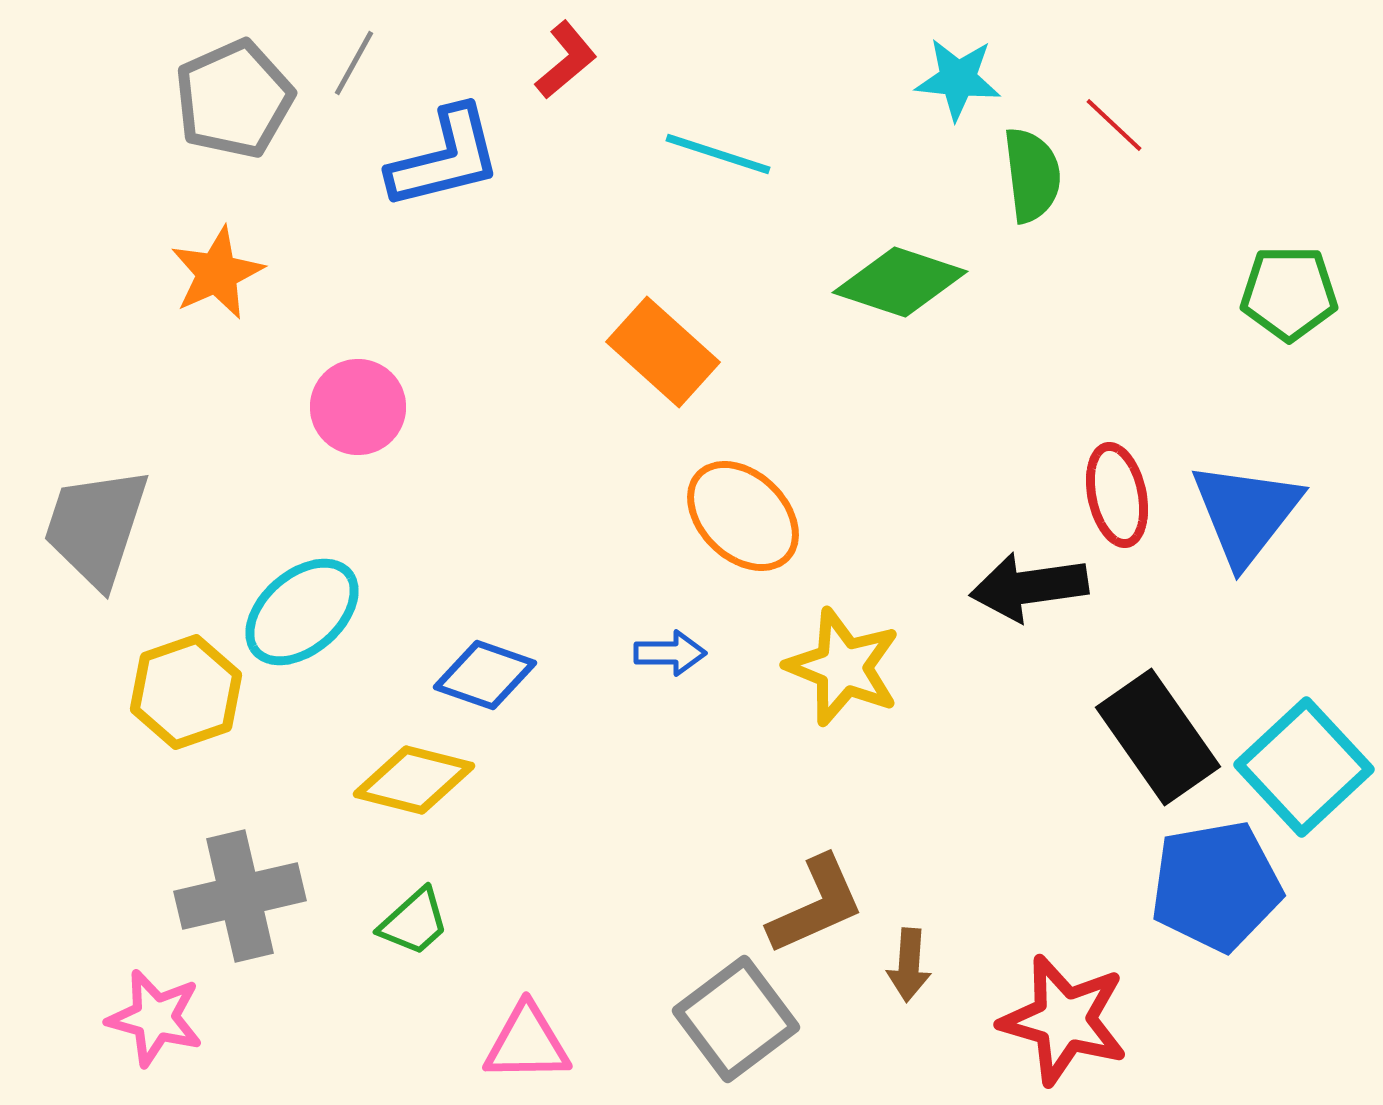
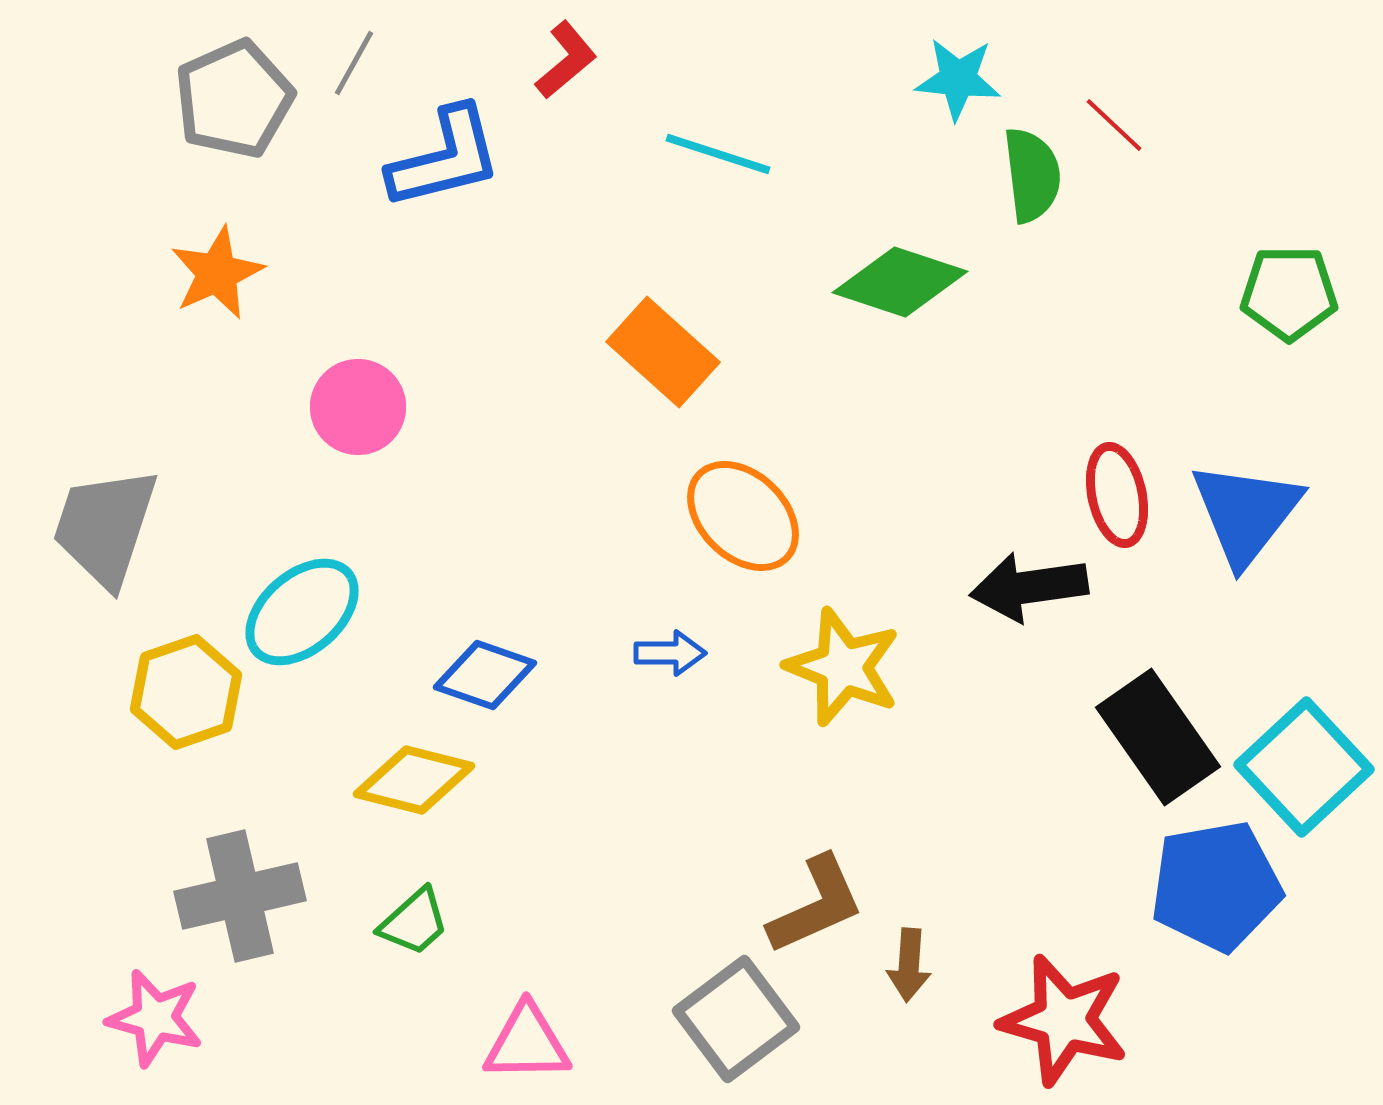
gray trapezoid: moved 9 px right
